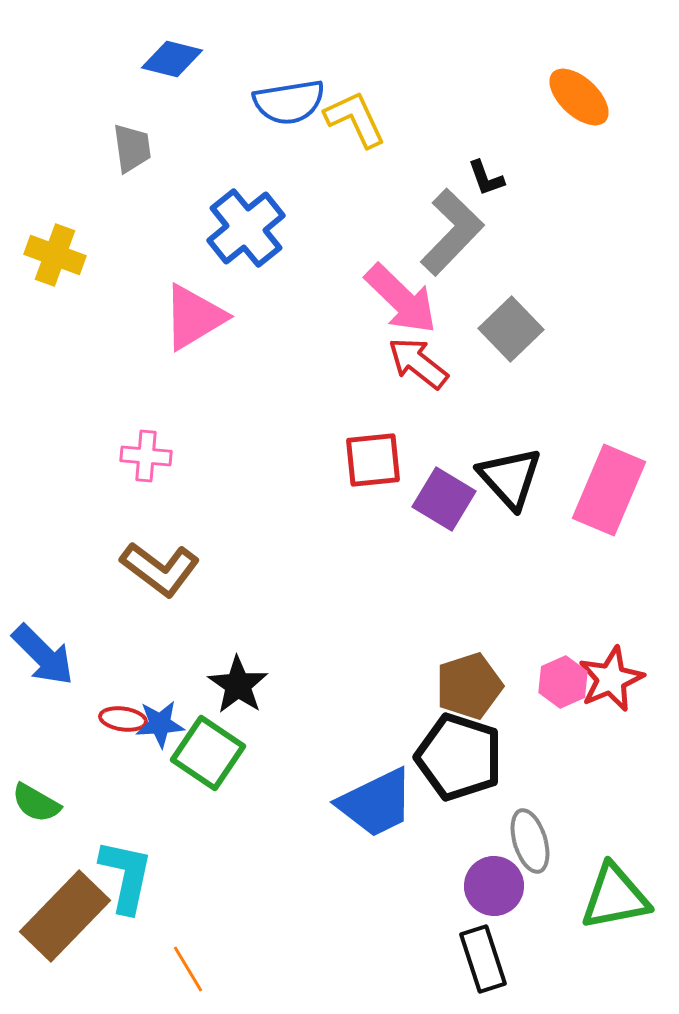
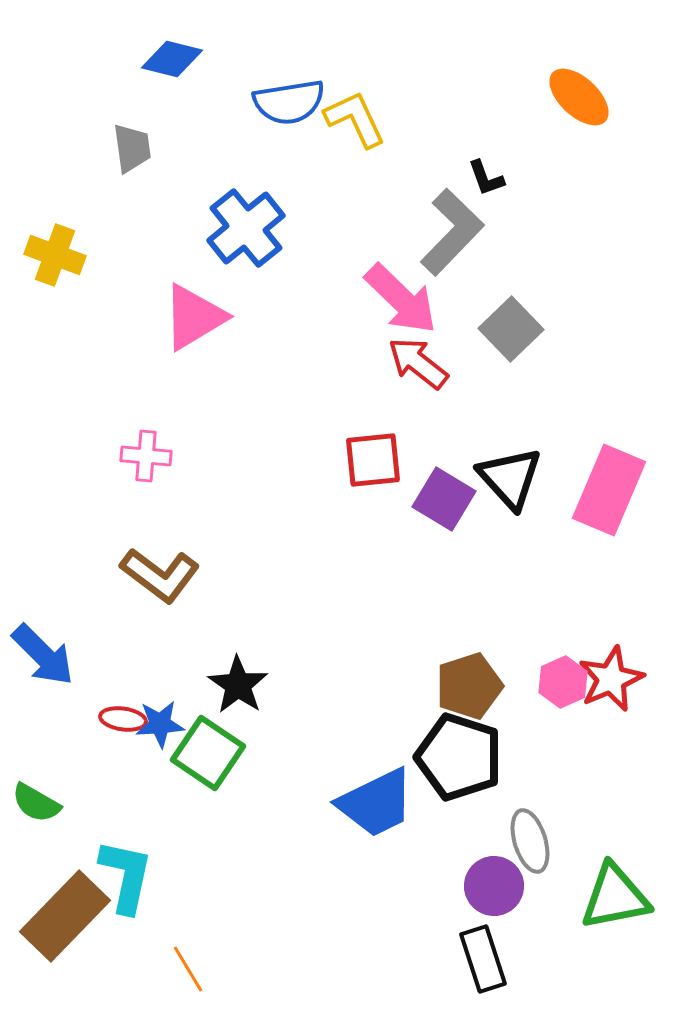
brown L-shape: moved 6 px down
